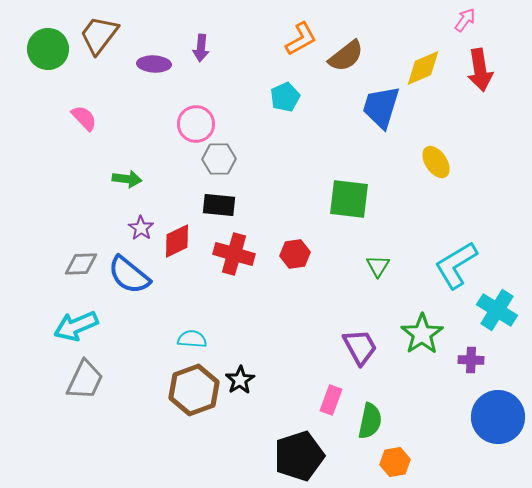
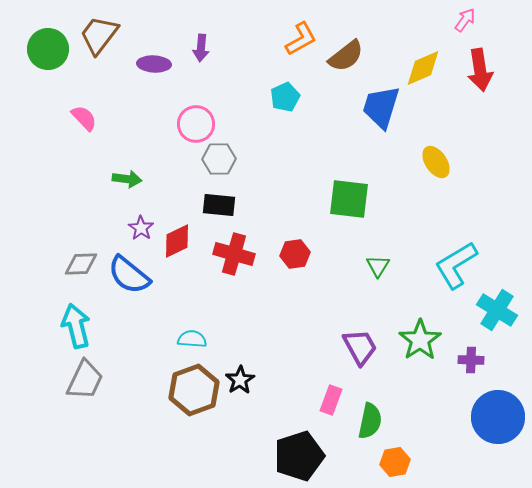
cyan arrow: rotated 99 degrees clockwise
green star: moved 2 px left, 6 px down
